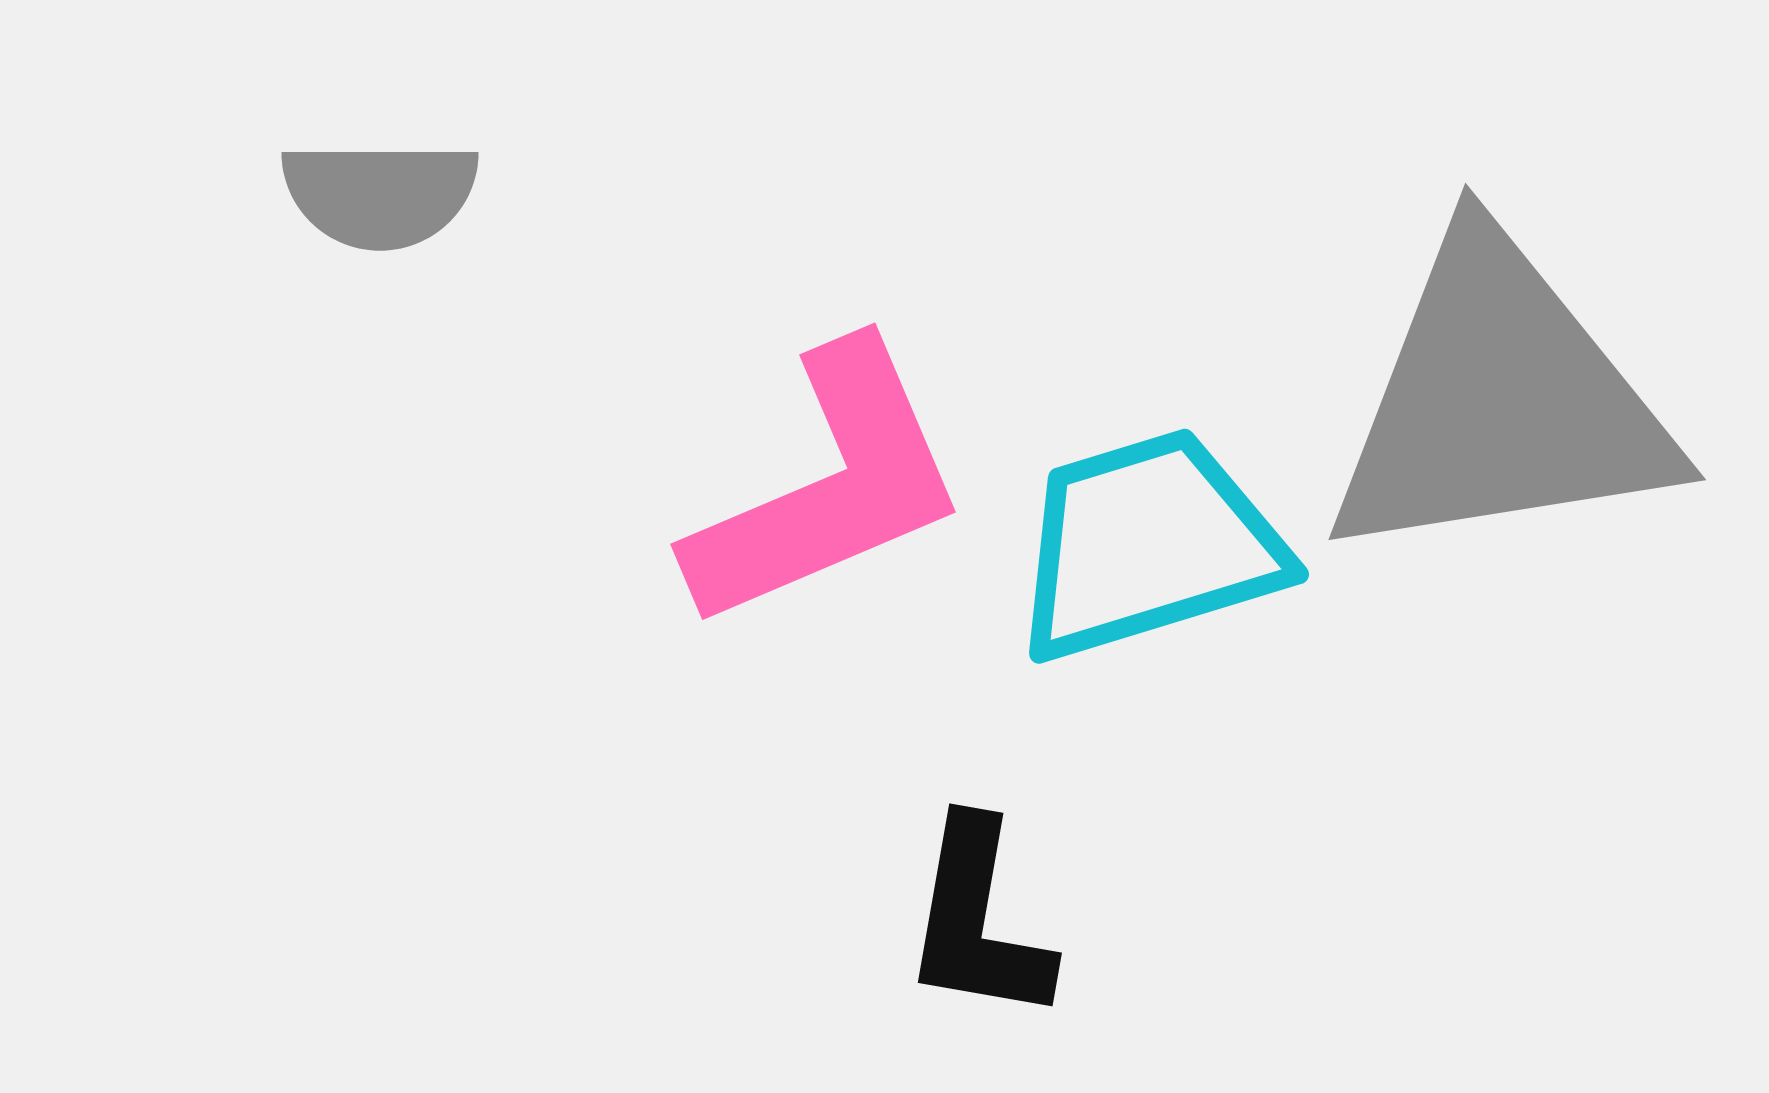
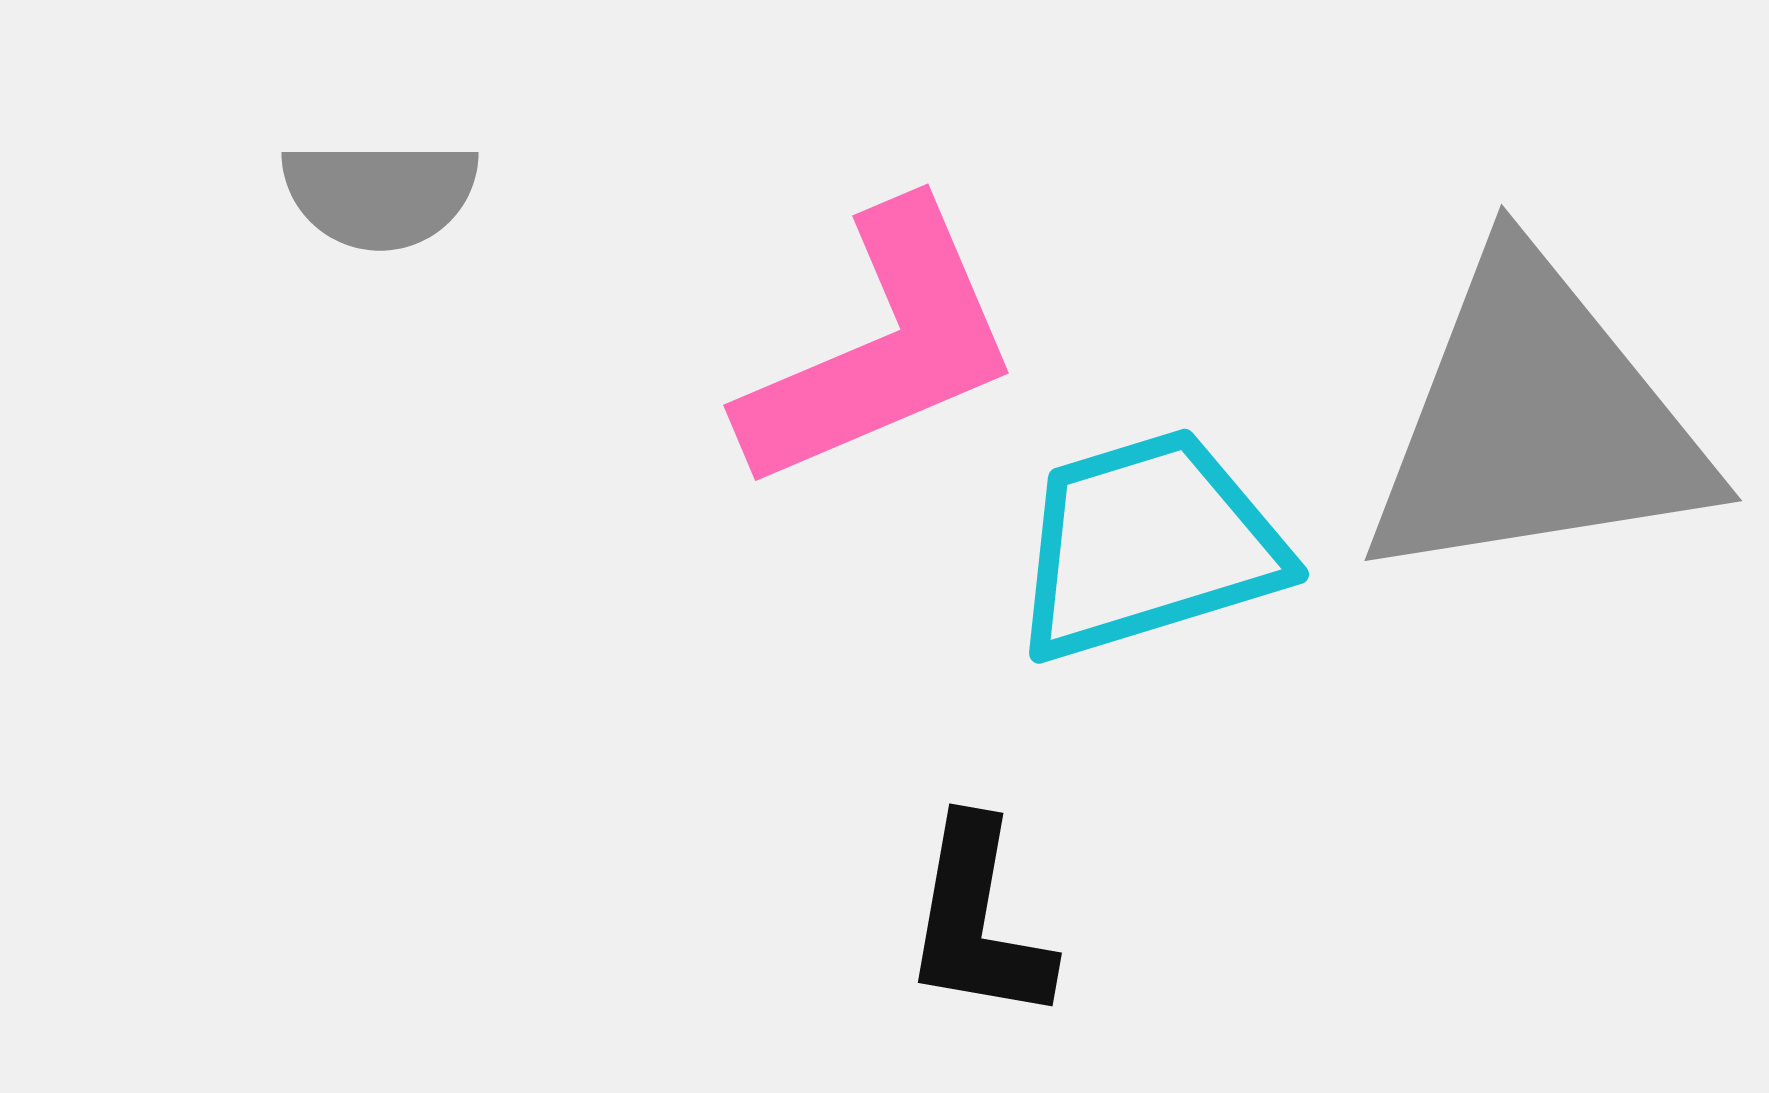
gray triangle: moved 36 px right, 21 px down
pink L-shape: moved 53 px right, 139 px up
